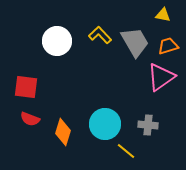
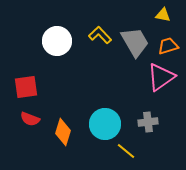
red square: rotated 15 degrees counterclockwise
gray cross: moved 3 px up; rotated 12 degrees counterclockwise
